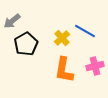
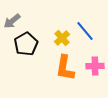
blue line: rotated 20 degrees clockwise
pink cross: rotated 12 degrees clockwise
orange L-shape: moved 1 px right, 2 px up
